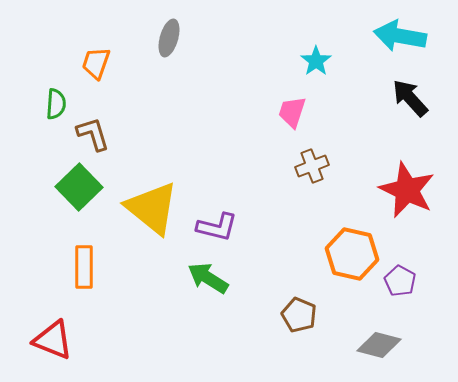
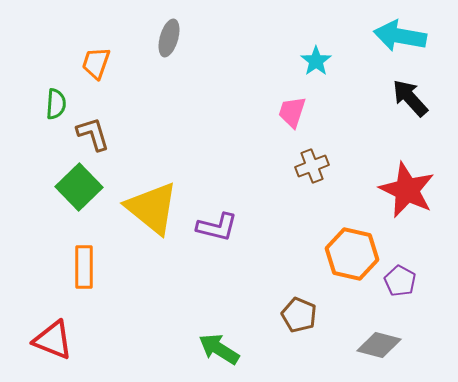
green arrow: moved 11 px right, 71 px down
